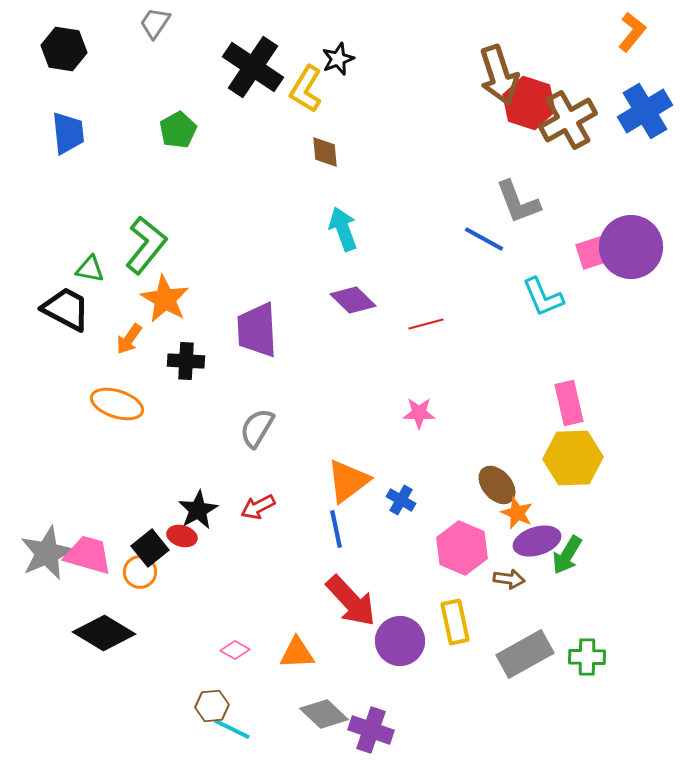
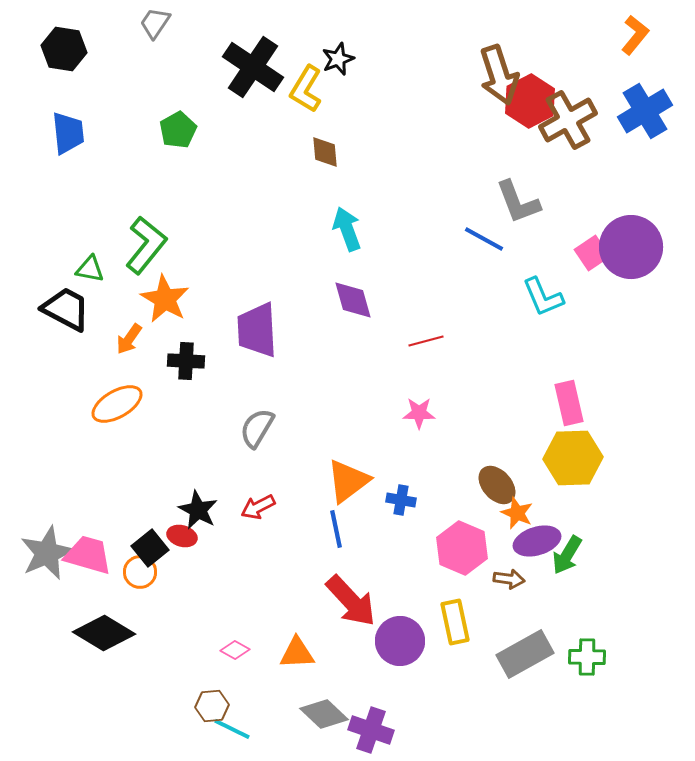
orange L-shape at (632, 32): moved 3 px right, 3 px down
red hexagon at (529, 103): moved 1 px right, 2 px up; rotated 15 degrees clockwise
cyan arrow at (343, 229): moved 4 px right
pink square at (592, 253): rotated 16 degrees counterclockwise
purple diamond at (353, 300): rotated 30 degrees clockwise
red line at (426, 324): moved 17 px down
orange ellipse at (117, 404): rotated 48 degrees counterclockwise
blue cross at (401, 500): rotated 20 degrees counterclockwise
black star at (198, 510): rotated 15 degrees counterclockwise
